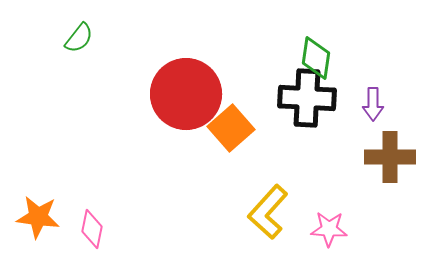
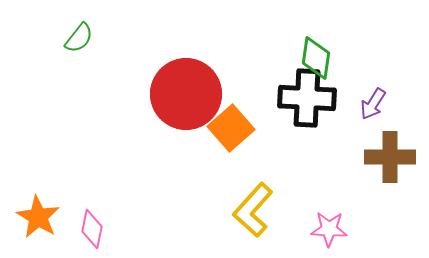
purple arrow: rotated 32 degrees clockwise
yellow L-shape: moved 15 px left, 2 px up
orange star: rotated 24 degrees clockwise
